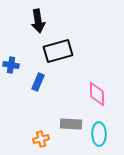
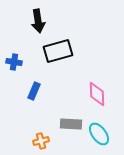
blue cross: moved 3 px right, 3 px up
blue rectangle: moved 4 px left, 9 px down
cyan ellipse: rotated 35 degrees counterclockwise
orange cross: moved 2 px down
